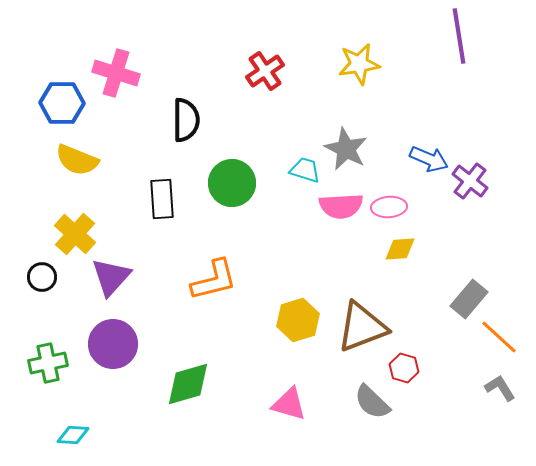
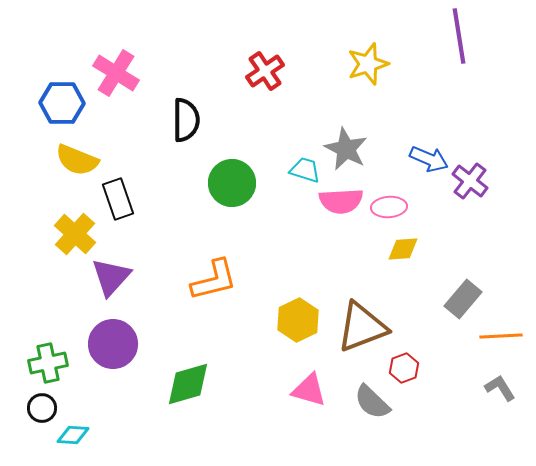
yellow star: moved 9 px right; rotated 9 degrees counterclockwise
pink cross: rotated 15 degrees clockwise
black rectangle: moved 44 px left; rotated 15 degrees counterclockwise
pink semicircle: moved 5 px up
yellow diamond: moved 3 px right
black circle: moved 131 px down
gray rectangle: moved 6 px left
yellow hexagon: rotated 9 degrees counterclockwise
orange line: moved 2 px right, 1 px up; rotated 45 degrees counterclockwise
red hexagon: rotated 24 degrees clockwise
pink triangle: moved 20 px right, 14 px up
